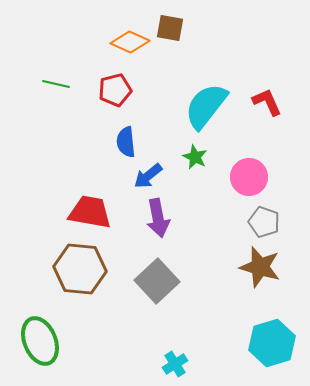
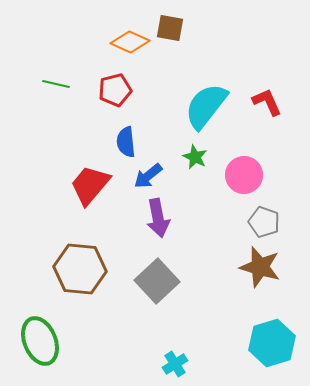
pink circle: moved 5 px left, 2 px up
red trapezoid: moved 27 px up; rotated 60 degrees counterclockwise
